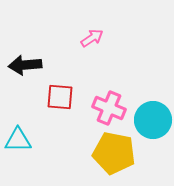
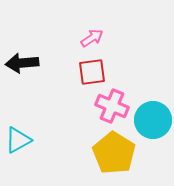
black arrow: moved 3 px left, 2 px up
red square: moved 32 px right, 25 px up; rotated 12 degrees counterclockwise
pink cross: moved 3 px right, 2 px up
cyan triangle: rotated 28 degrees counterclockwise
yellow pentagon: rotated 21 degrees clockwise
